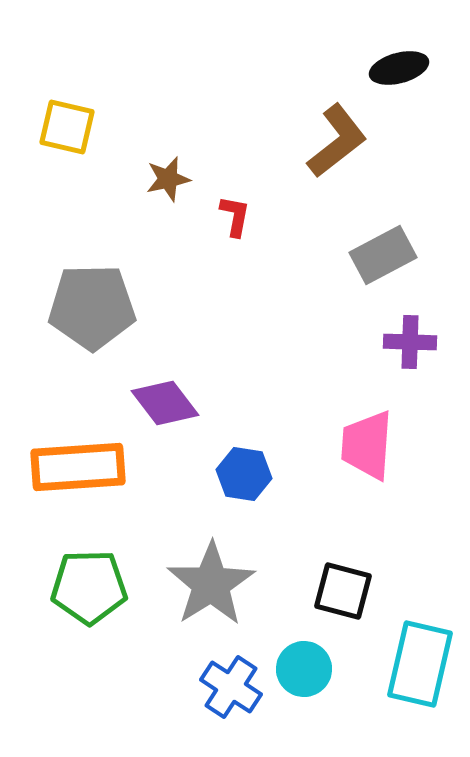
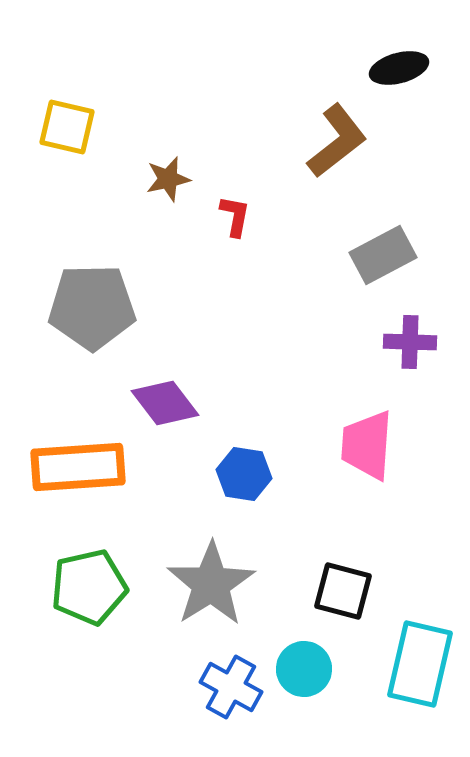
green pentagon: rotated 12 degrees counterclockwise
blue cross: rotated 4 degrees counterclockwise
